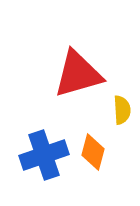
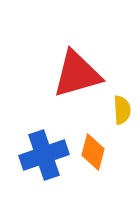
red triangle: moved 1 px left
